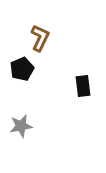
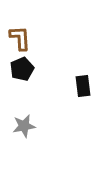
brown L-shape: moved 20 px left; rotated 28 degrees counterclockwise
gray star: moved 3 px right
